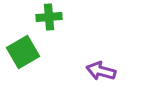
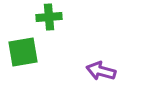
green square: rotated 20 degrees clockwise
